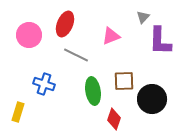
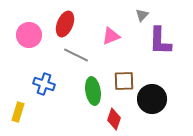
gray triangle: moved 1 px left, 2 px up
